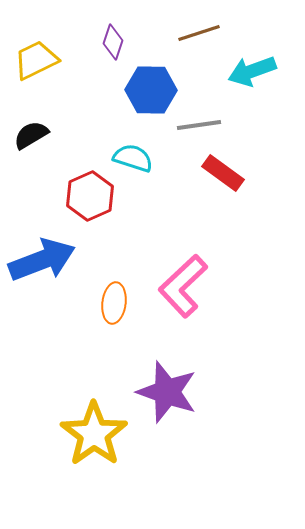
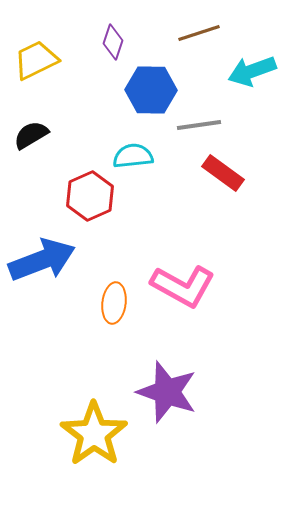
cyan semicircle: moved 2 px up; rotated 24 degrees counterclockwise
pink L-shape: rotated 108 degrees counterclockwise
